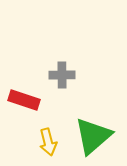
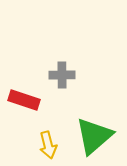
green triangle: moved 1 px right
yellow arrow: moved 3 px down
